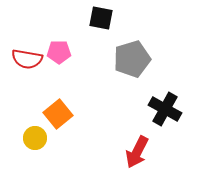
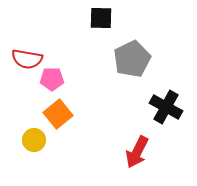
black square: rotated 10 degrees counterclockwise
pink pentagon: moved 7 px left, 27 px down
gray pentagon: rotated 9 degrees counterclockwise
black cross: moved 1 px right, 2 px up
yellow circle: moved 1 px left, 2 px down
